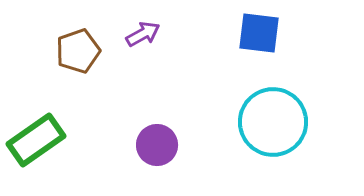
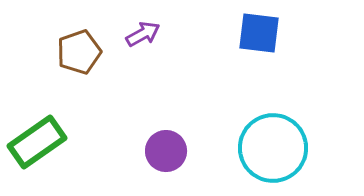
brown pentagon: moved 1 px right, 1 px down
cyan circle: moved 26 px down
green rectangle: moved 1 px right, 2 px down
purple circle: moved 9 px right, 6 px down
